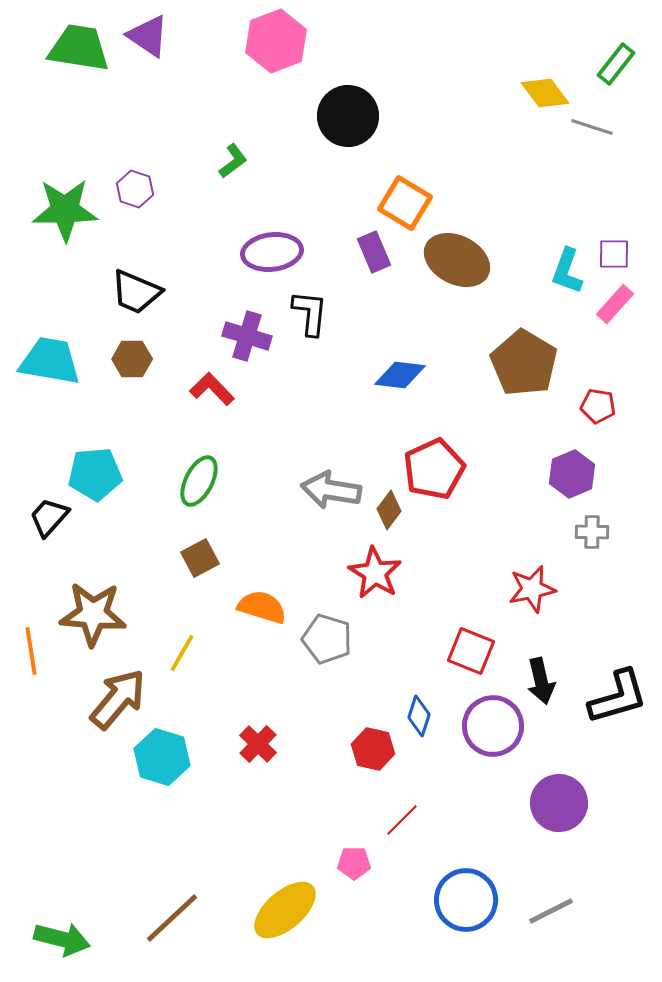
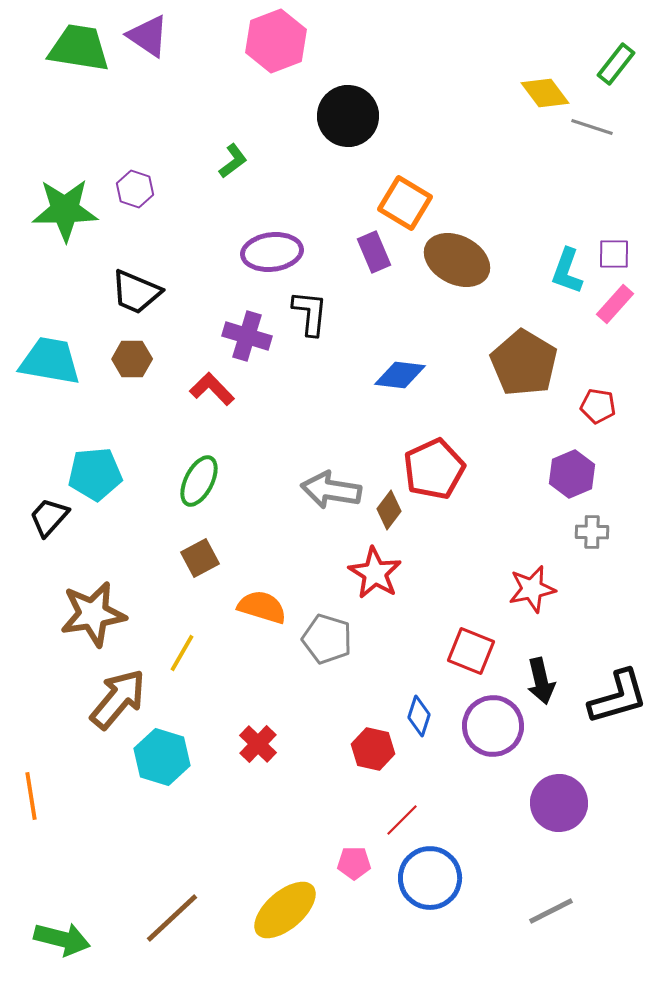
brown star at (93, 614): rotated 14 degrees counterclockwise
orange line at (31, 651): moved 145 px down
blue circle at (466, 900): moved 36 px left, 22 px up
